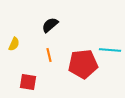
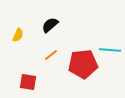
yellow semicircle: moved 4 px right, 9 px up
orange line: moved 2 px right; rotated 64 degrees clockwise
